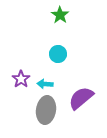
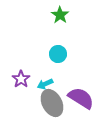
cyan arrow: rotated 28 degrees counterclockwise
purple semicircle: rotated 72 degrees clockwise
gray ellipse: moved 6 px right, 7 px up; rotated 36 degrees counterclockwise
